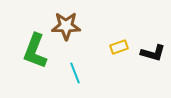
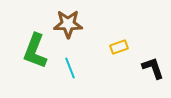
brown star: moved 2 px right, 2 px up
black L-shape: moved 15 px down; rotated 125 degrees counterclockwise
cyan line: moved 5 px left, 5 px up
